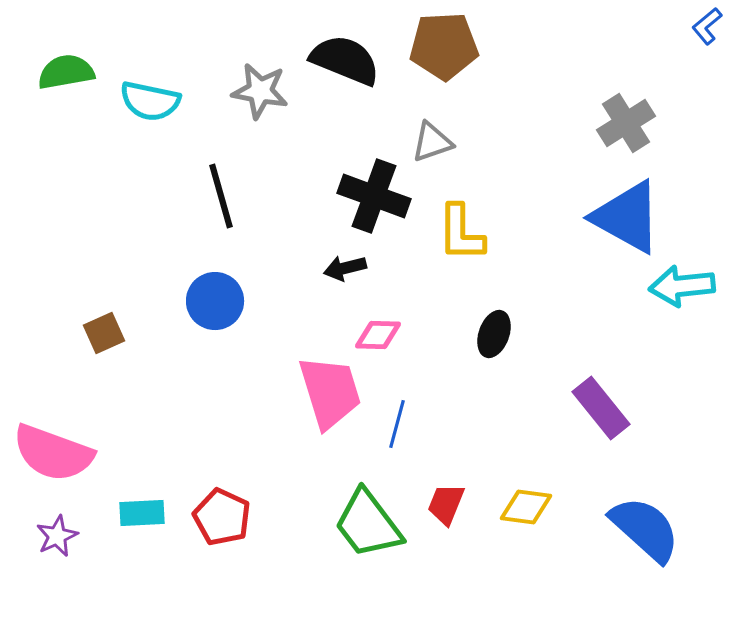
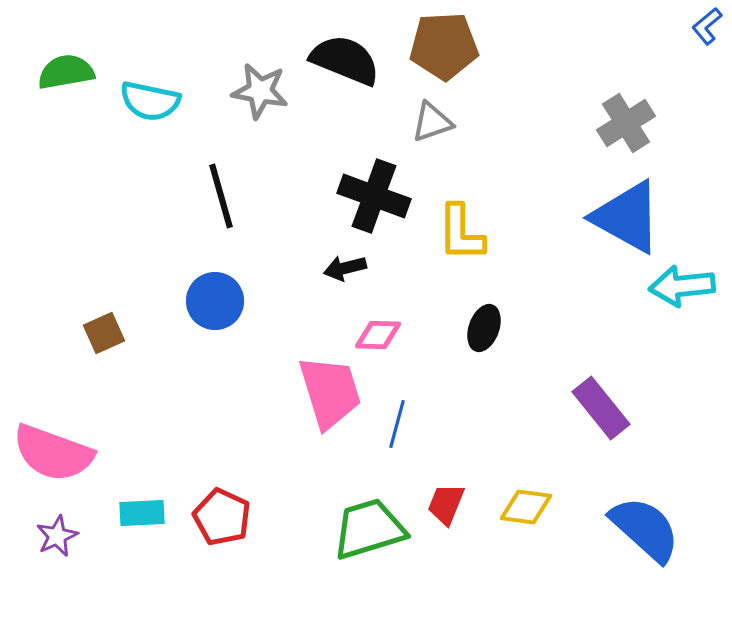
gray triangle: moved 20 px up
black ellipse: moved 10 px left, 6 px up
green trapezoid: moved 1 px right, 5 px down; rotated 110 degrees clockwise
